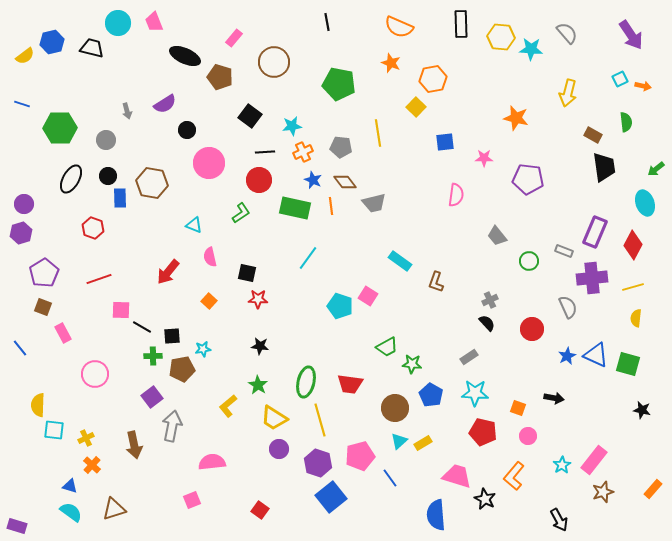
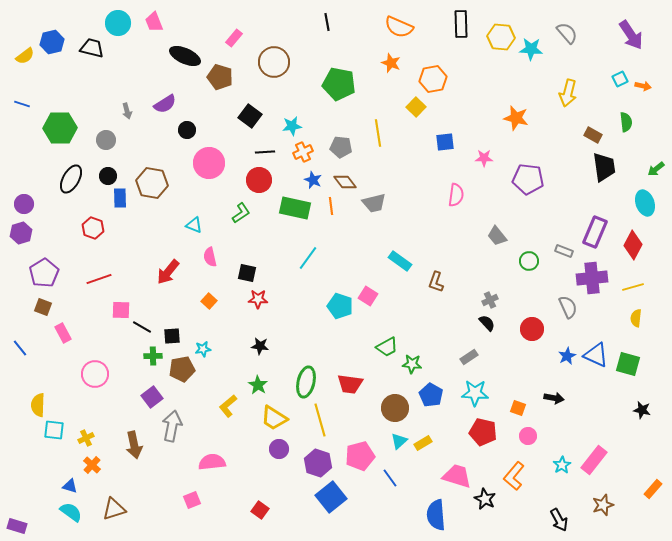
brown star at (603, 492): moved 13 px down
